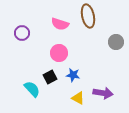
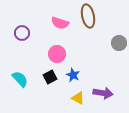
pink semicircle: moved 1 px up
gray circle: moved 3 px right, 1 px down
pink circle: moved 2 px left, 1 px down
blue star: rotated 16 degrees clockwise
cyan semicircle: moved 12 px left, 10 px up
